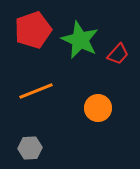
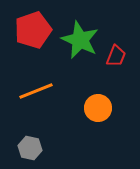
red trapezoid: moved 2 px left, 2 px down; rotated 20 degrees counterclockwise
gray hexagon: rotated 15 degrees clockwise
